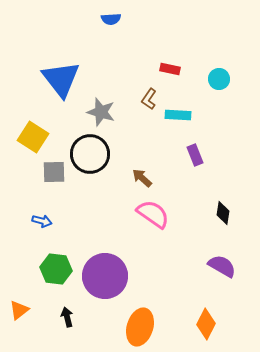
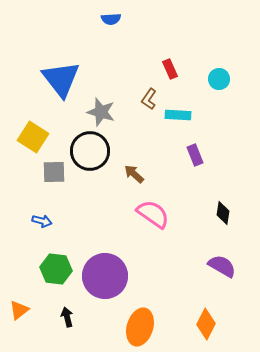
red rectangle: rotated 54 degrees clockwise
black circle: moved 3 px up
brown arrow: moved 8 px left, 4 px up
